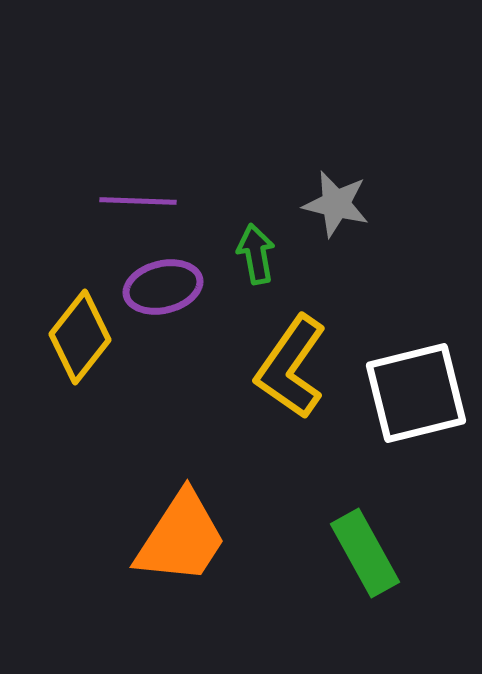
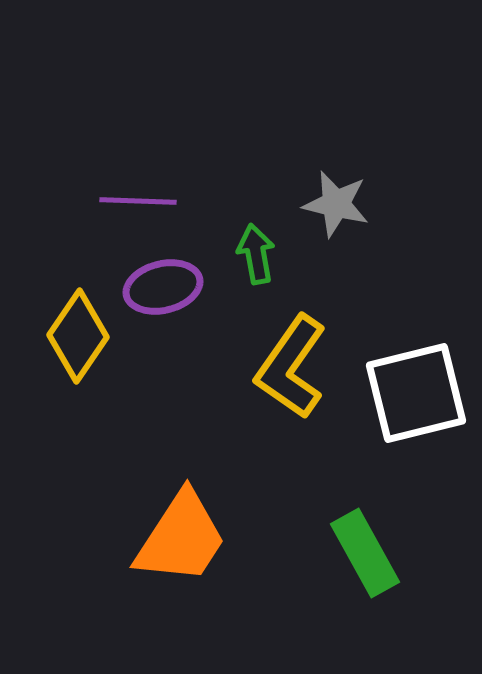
yellow diamond: moved 2 px left, 1 px up; rotated 4 degrees counterclockwise
